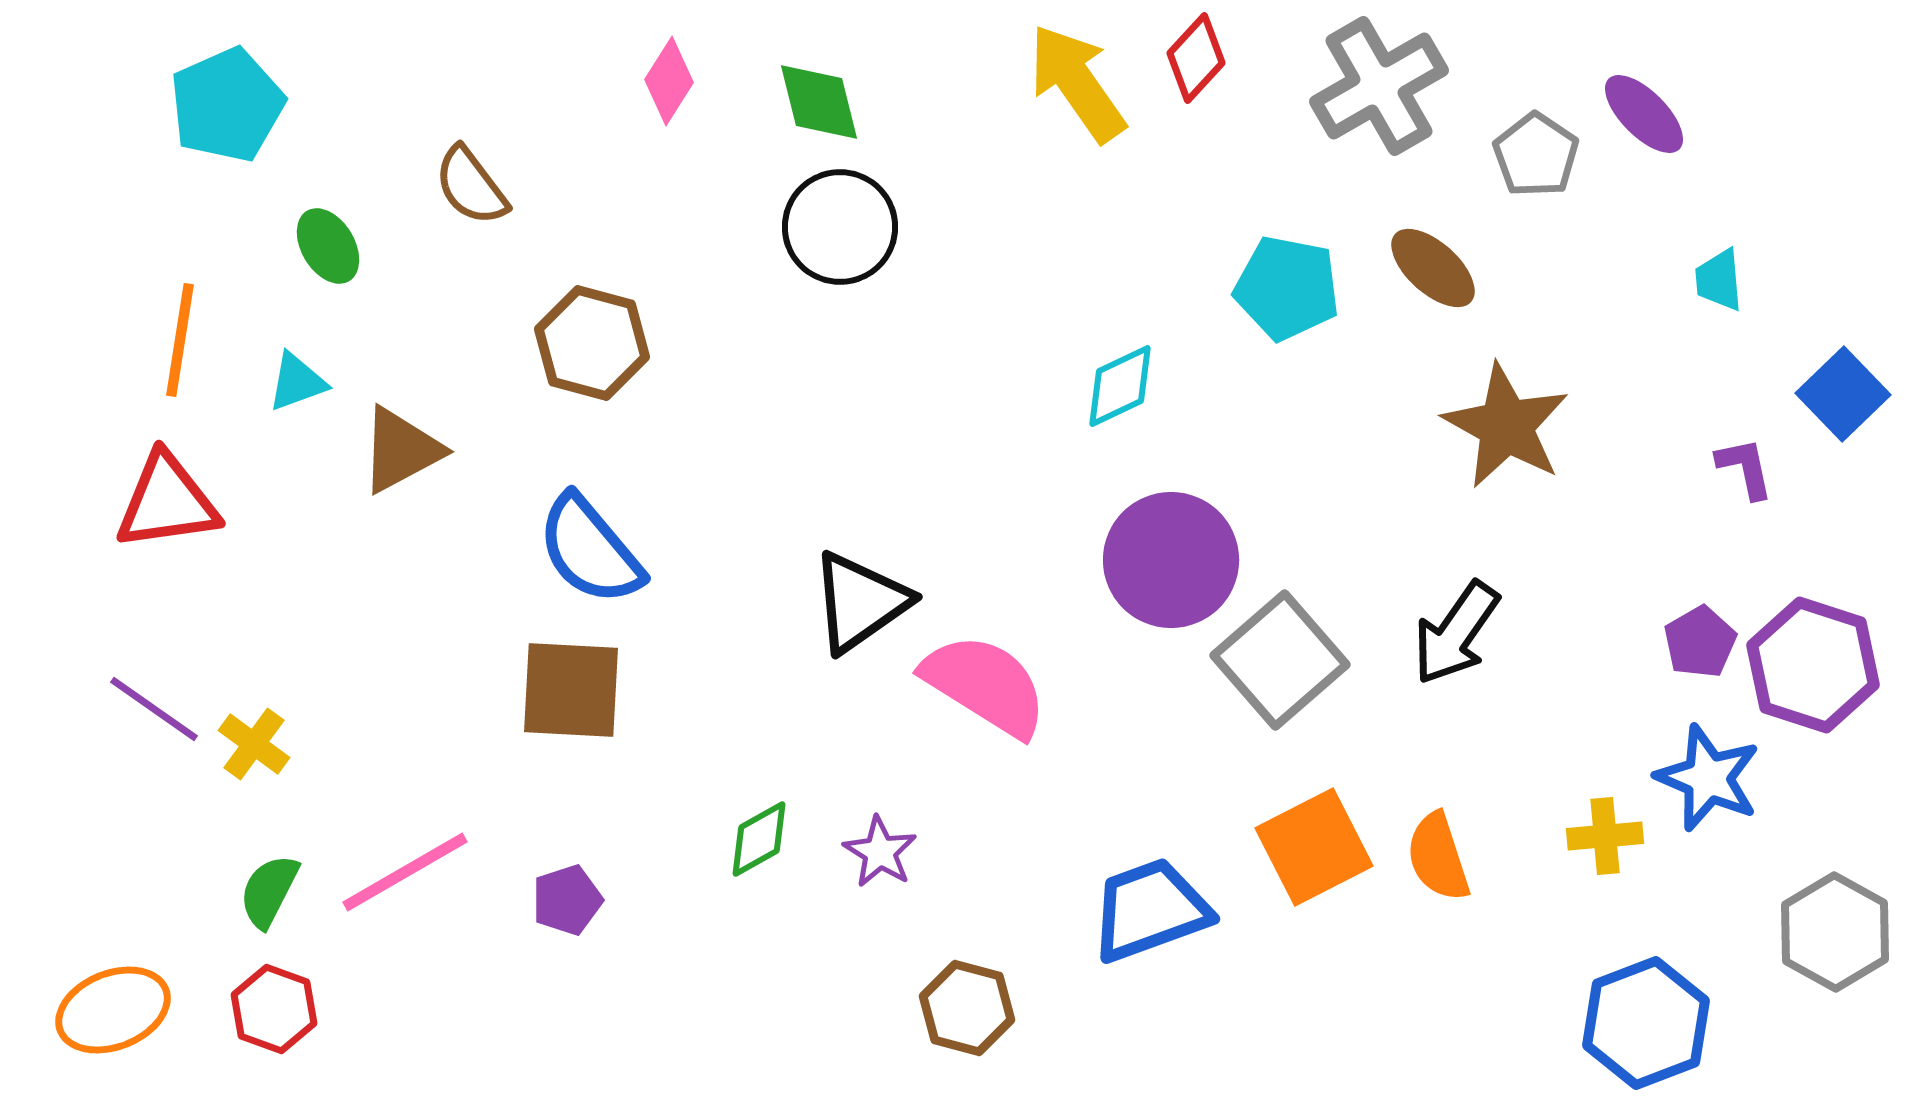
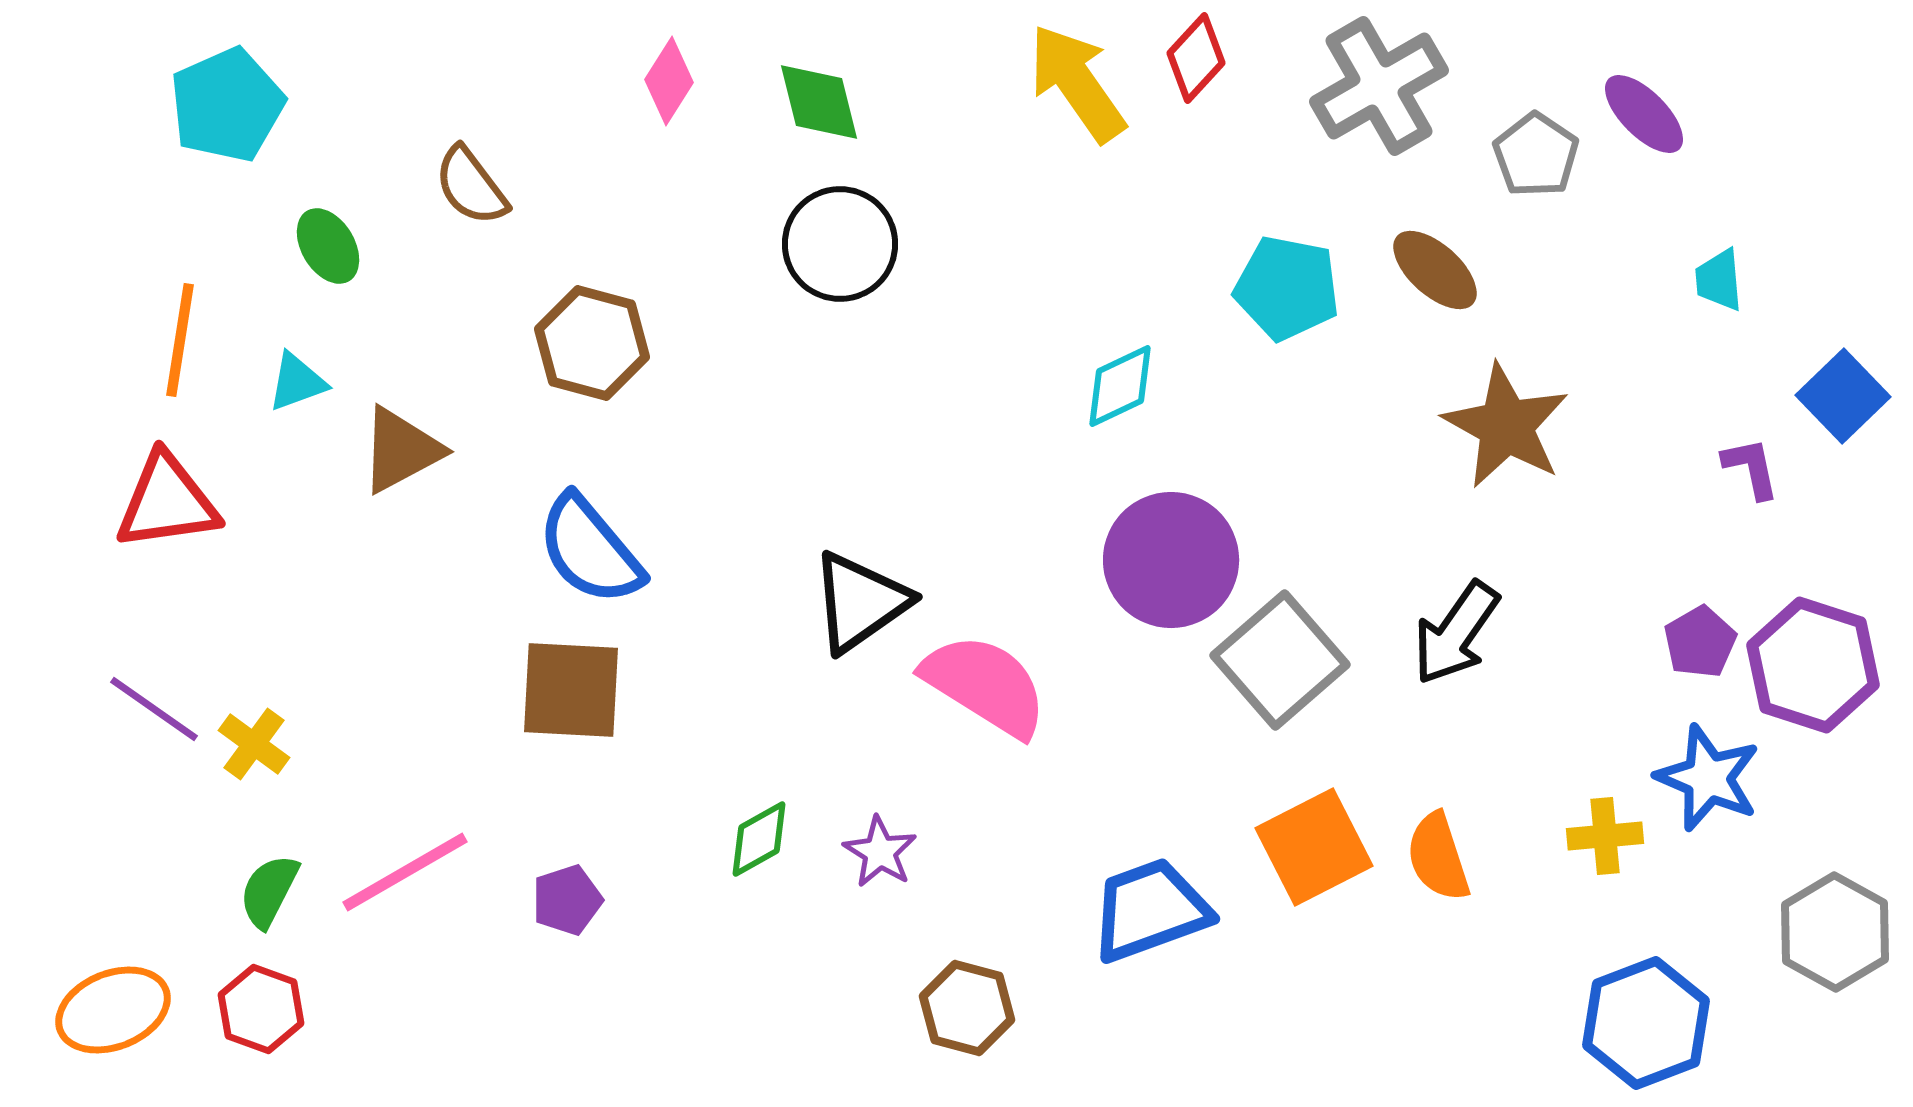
black circle at (840, 227): moved 17 px down
brown ellipse at (1433, 268): moved 2 px right, 2 px down
blue square at (1843, 394): moved 2 px down
purple L-shape at (1745, 468): moved 6 px right
red hexagon at (274, 1009): moved 13 px left
